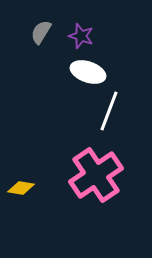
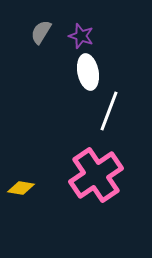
white ellipse: rotated 60 degrees clockwise
